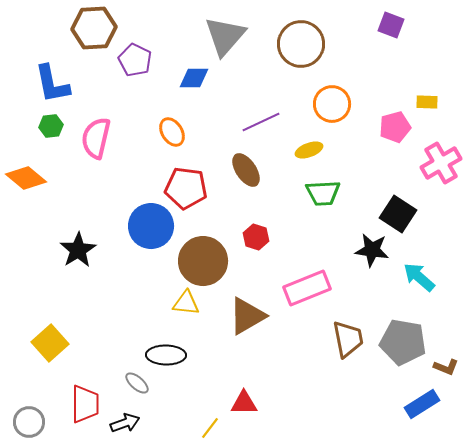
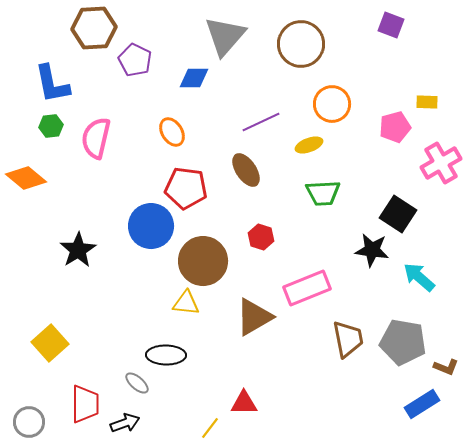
yellow ellipse at (309, 150): moved 5 px up
red hexagon at (256, 237): moved 5 px right
brown triangle at (247, 316): moved 7 px right, 1 px down
